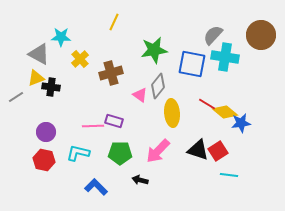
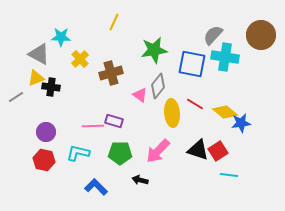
red line: moved 12 px left
